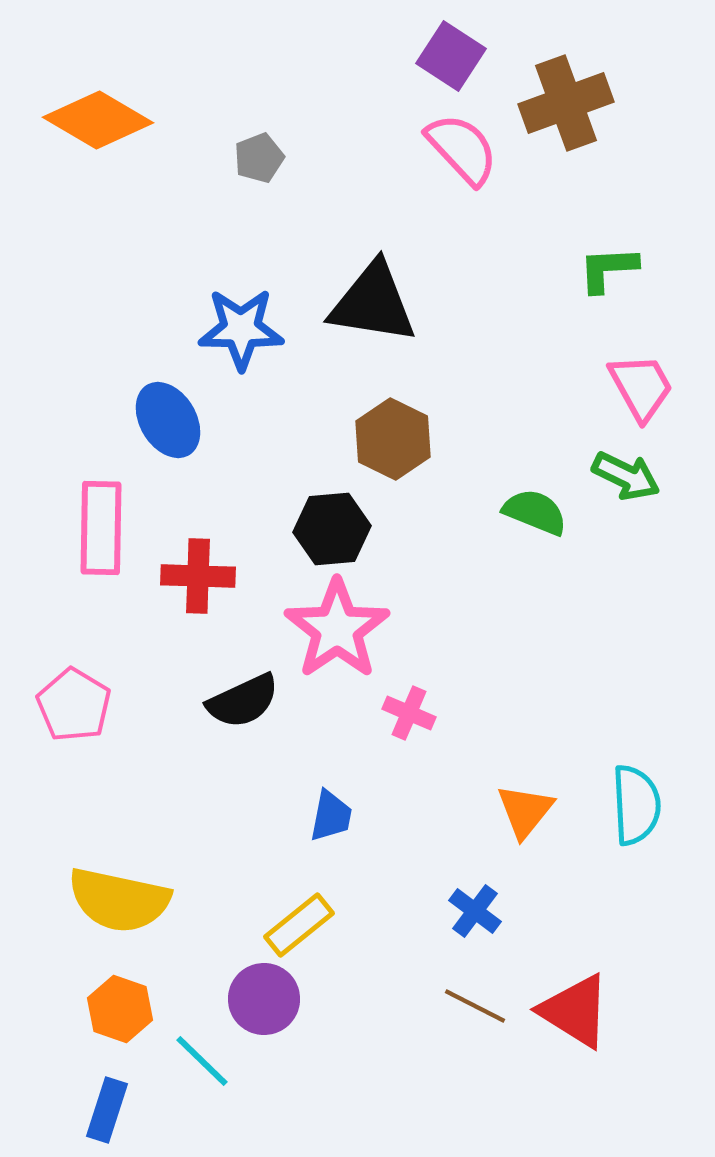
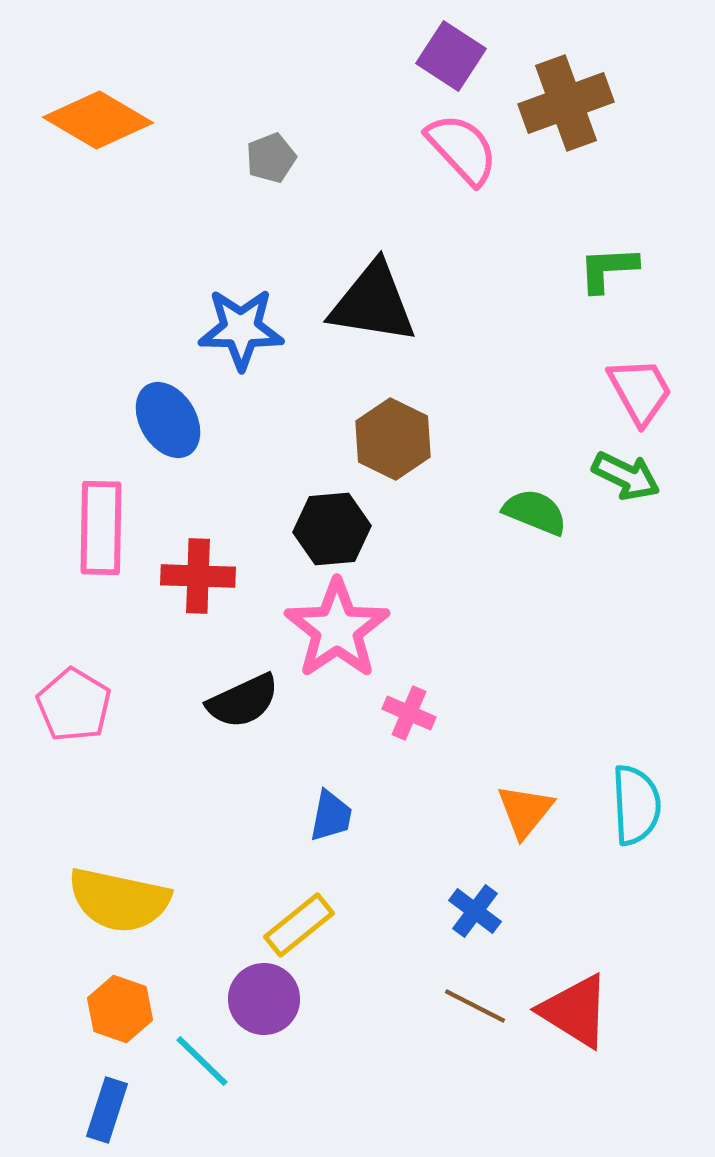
gray pentagon: moved 12 px right
pink trapezoid: moved 1 px left, 4 px down
